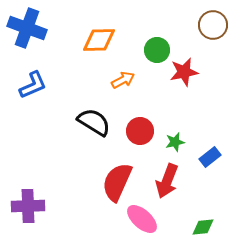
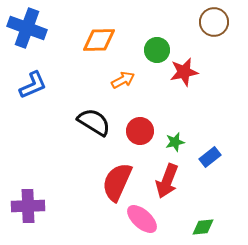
brown circle: moved 1 px right, 3 px up
